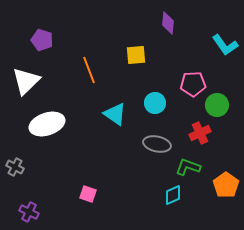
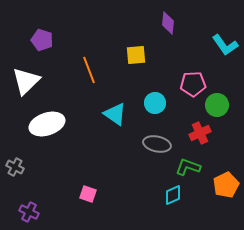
orange pentagon: rotated 10 degrees clockwise
